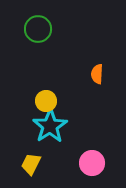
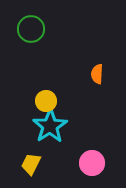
green circle: moved 7 px left
